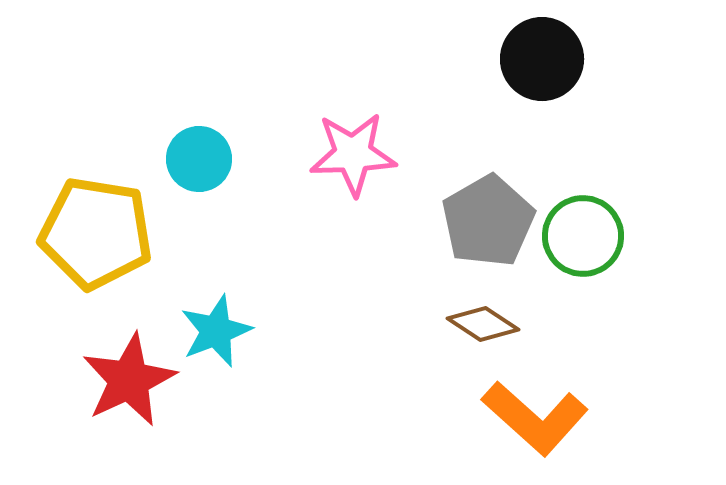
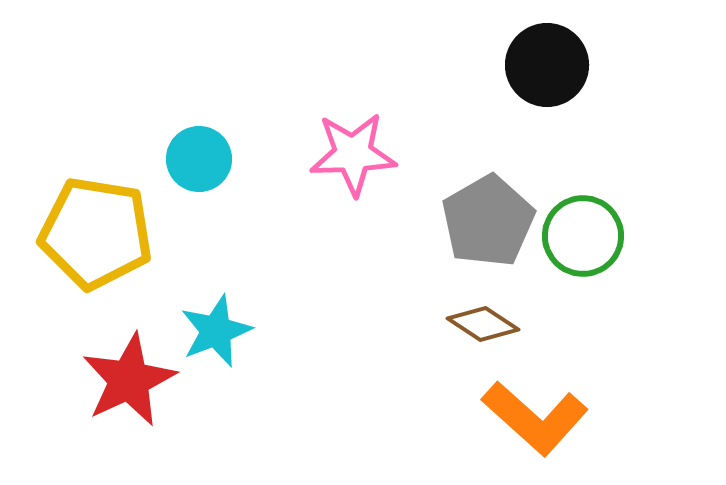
black circle: moved 5 px right, 6 px down
